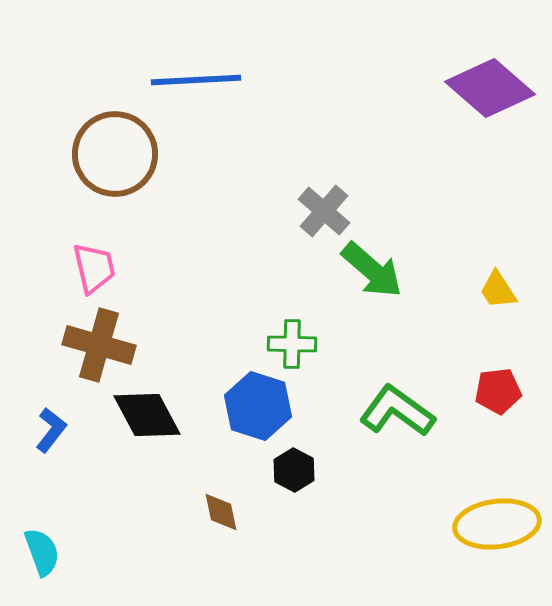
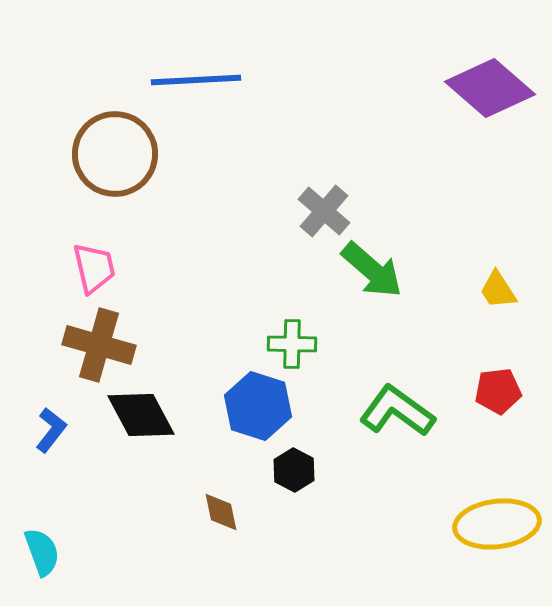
black diamond: moved 6 px left
